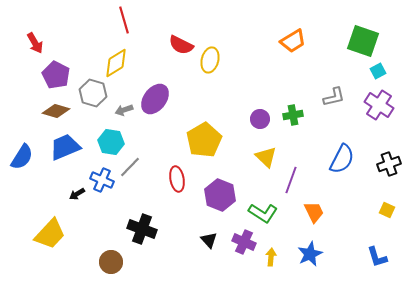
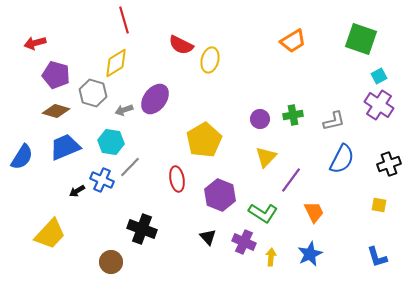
green square at (363, 41): moved 2 px left, 2 px up
red arrow at (35, 43): rotated 105 degrees clockwise
cyan square at (378, 71): moved 1 px right, 5 px down
purple pentagon at (56, 75): rotated 12 degrees counterclockwise
gray L-shape at (334, 97): moved 24 px down
yellow triangle at (266, 157): rotated 30 degrees clockwise
purple line at (291, 180): rotated 16 degrees clockwise
black arrow at (77, 194): moved 3 px up
yellow square at (387, 210): moved 8 px left, 5 px up; rotated 14 degrees counterclockwise
black triangle at (209, 240): moved 1 px left, 3 px up
